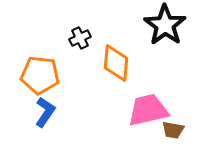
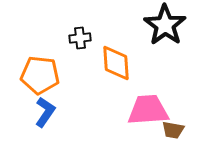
black cross: rotated 20 degrees clockwise
orange diamond: rotated 9 degrees counterclockwise
pink trapezoid: rotated 9 degrees clockwise
